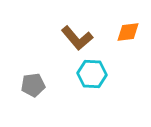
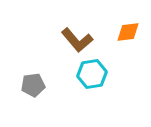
brown L-shape: moved 2 px down
cyan hexagon: rotated 12 degrees counterclockwise
